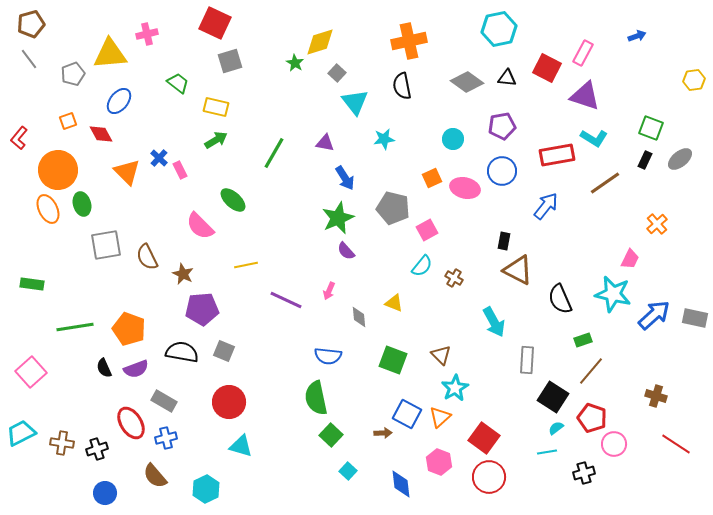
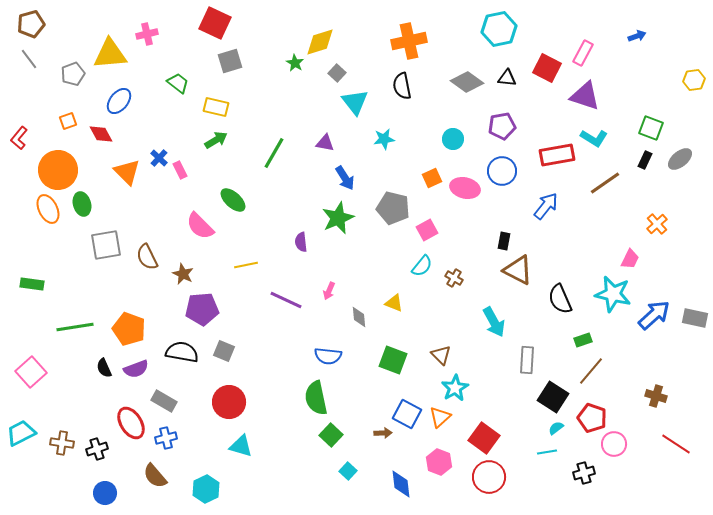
purple semicircle at (346, 251): moved 45 px left, 9 px up; rotated 36 degrees clockwise
